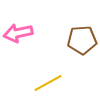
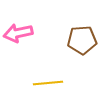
yellow line: rotated 24 degrees clockwise
